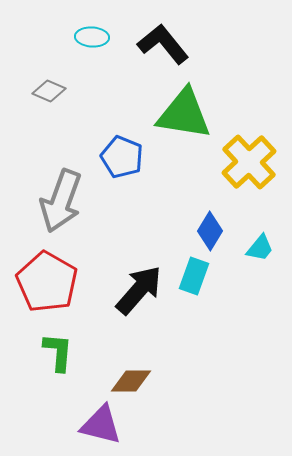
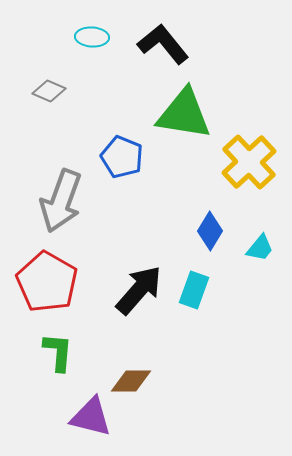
cyan rectangle: moved 14 px down
purple triangle: moved 10 px left, 8 px up
